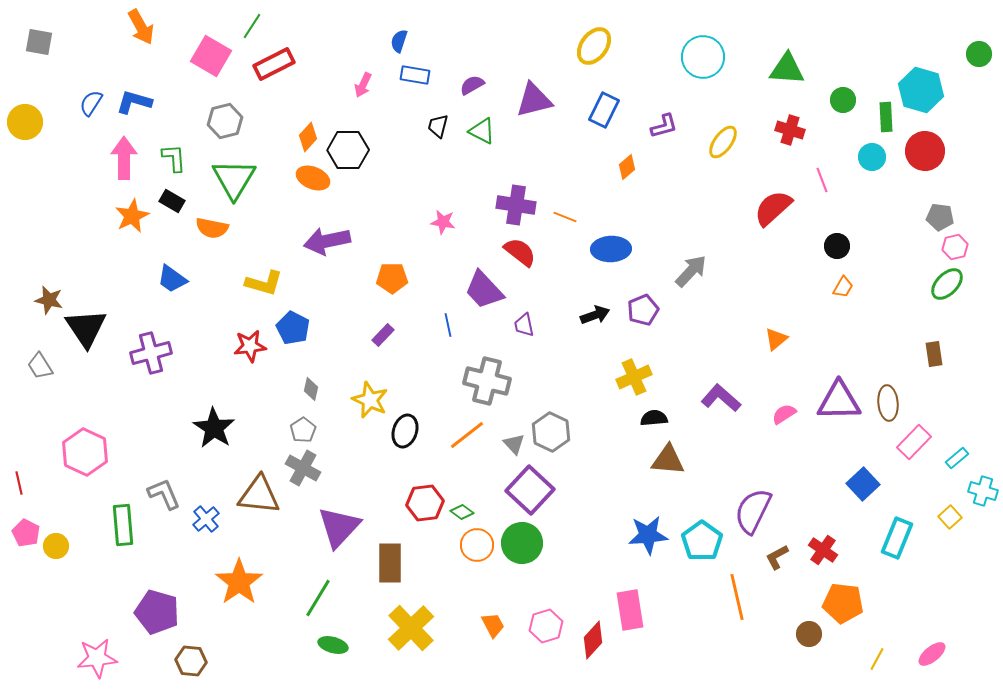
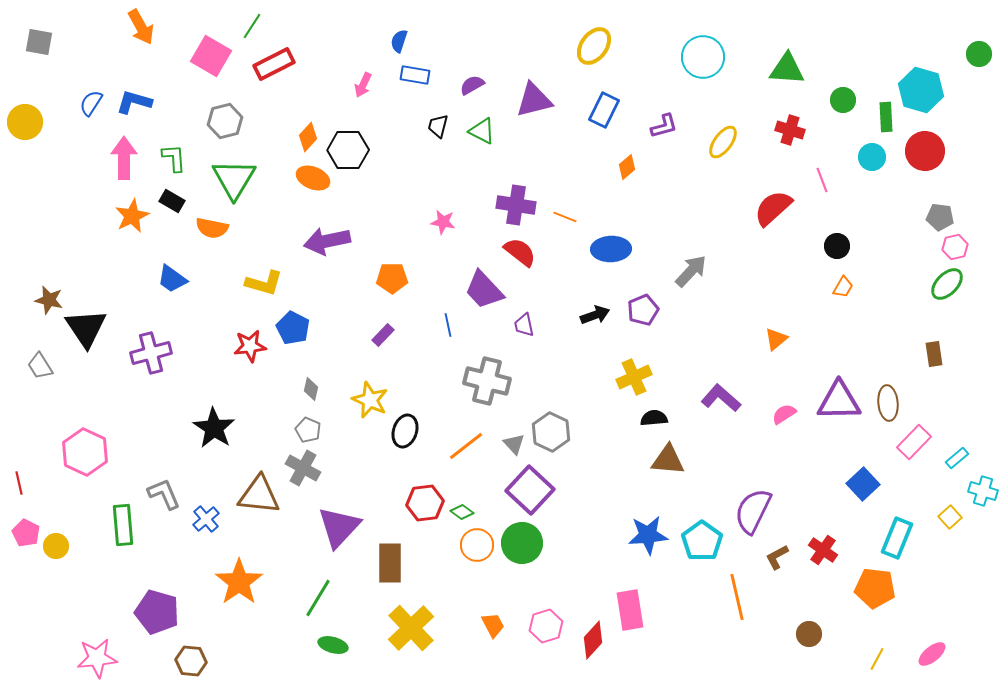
gray pentagon at (303, 430): moved 5 px right; rotated 15 degrees counterclockwise
orange line at (467, 435): moved 1 px left, 11 px down
orange pentagon at (843, 603): moved 32 px right, 15 px up
